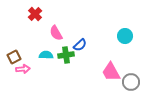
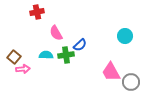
red cross: moved 2 px right, 2 px up; rotated 32 degrees clockwise
brown square: rotated 24 degrees counterclockwise
